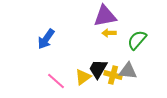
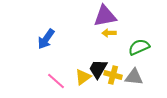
green semicircle: moved 2 px right, 7 px down; rotated 25 degrees clockwise
gray triangle: moved 6 px right, 6 px down
